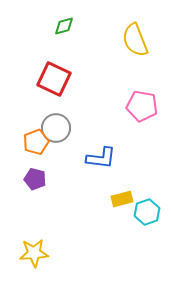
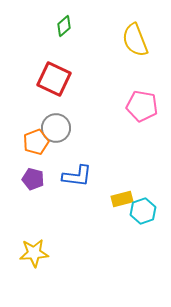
green diamond: rotated 25 degrees counterclockwise
blue L-shape: moved 24 px left, 18 px down
purple pentagon: moved 2 px left
cyan hexagon: moved 4 px left, 1 px up
